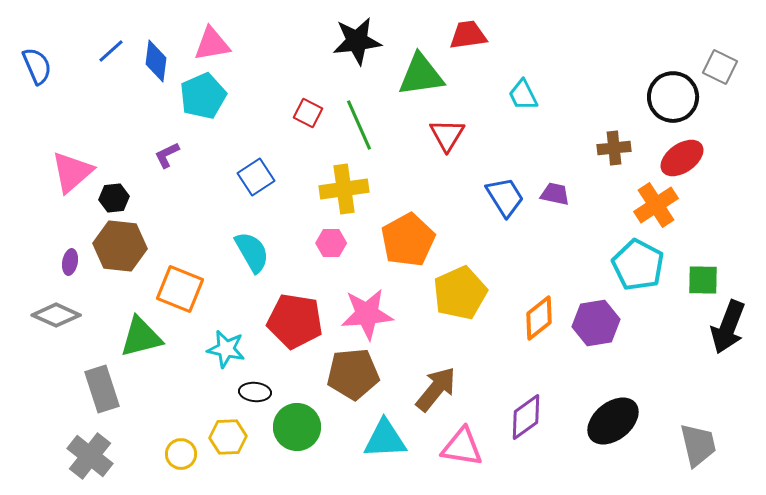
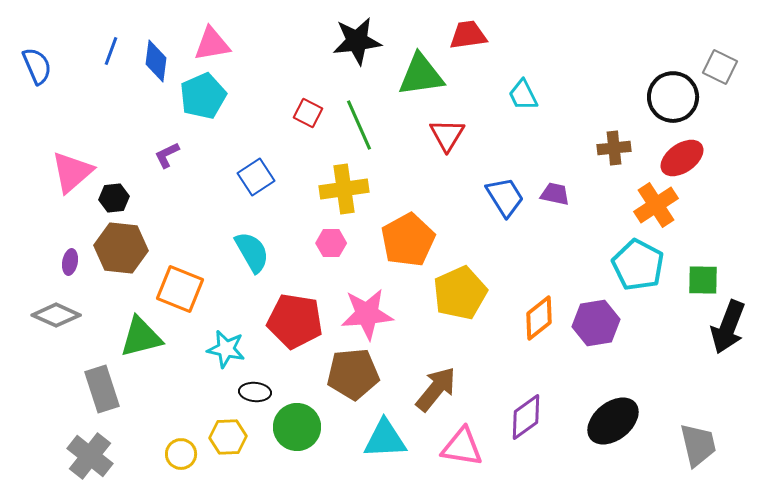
blue line at (111, 51): rotated 28 degrees counterclockwise
brown hexagon at (120, 246): moved 1 px right, 2 px down
